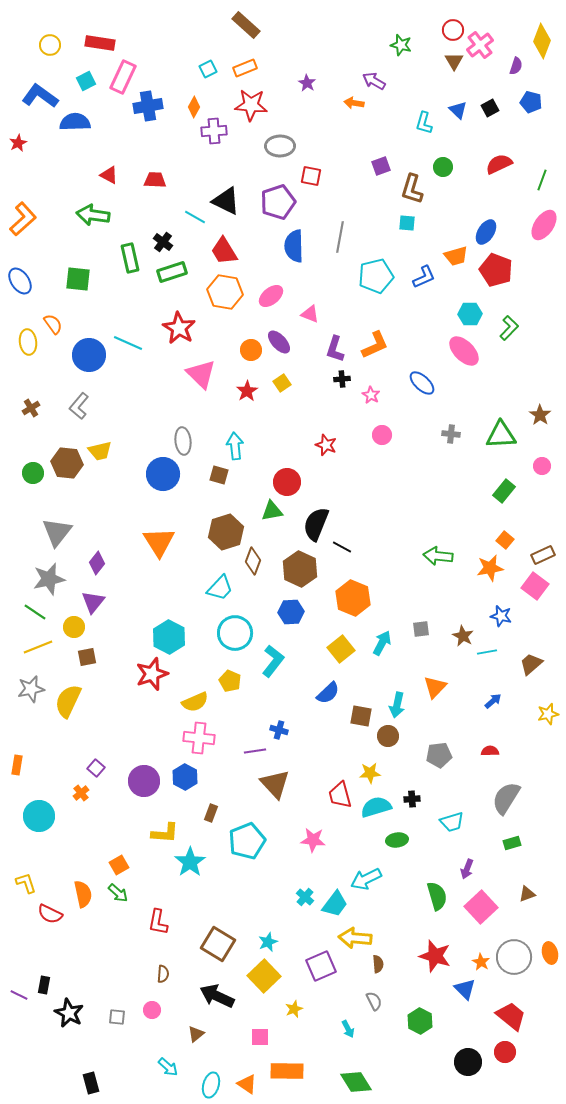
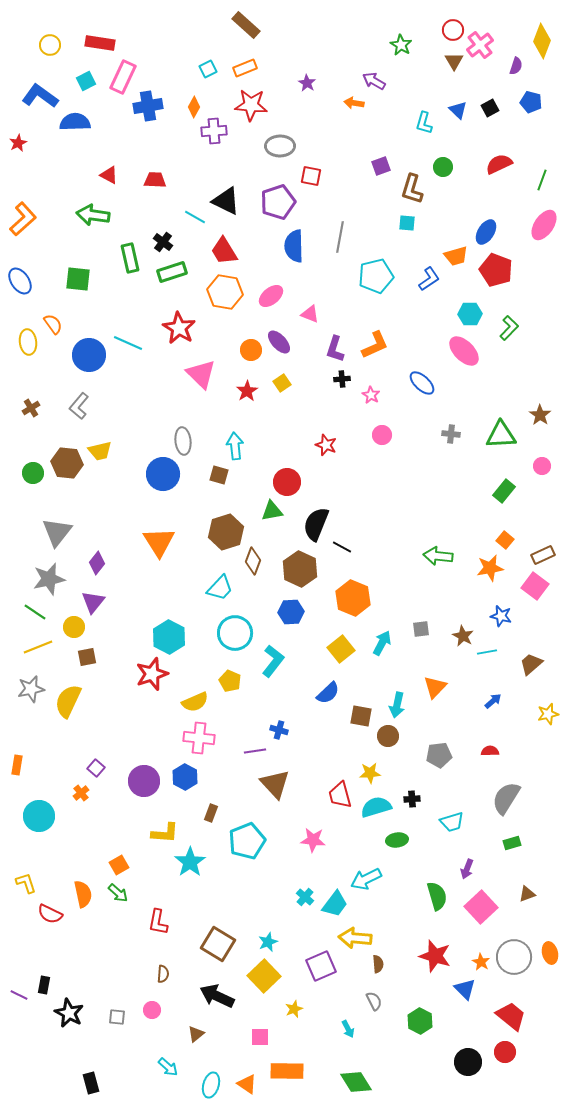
green star at (401, 45): rotated 15 degrees clockwise
blue L-shape at (424, 277): moved 5 px right, 2 px down; rotated 10 degrees counterclockwise
